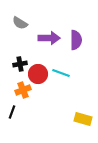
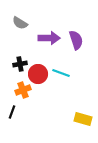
purple semicircle: rotated 18 degrees counterclockwise
